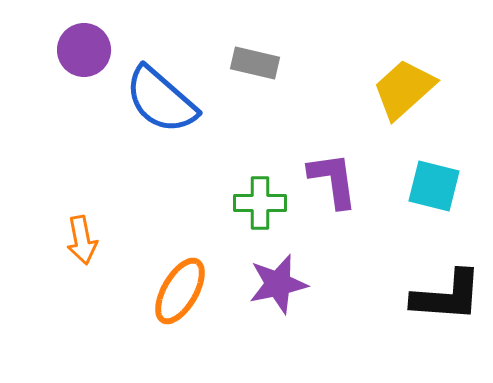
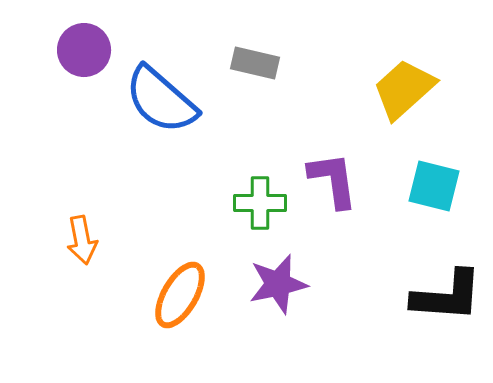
orange ellipse: moved 4 px down
